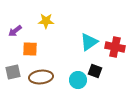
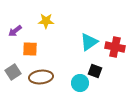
gray square: rotated 21 degrees counterclockwise
cyan circle: moved 2 px right, 3 px down
